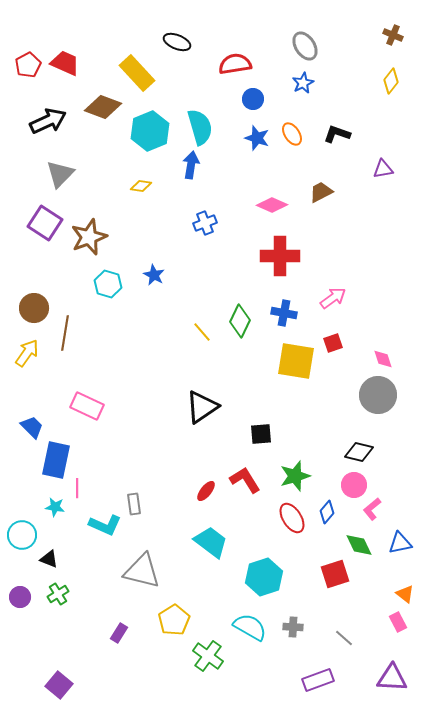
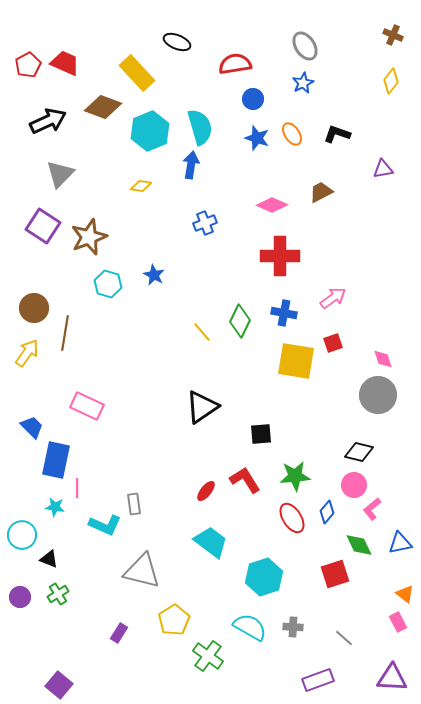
purple square at (45, 223): moved 2 px left, 3 px down
green star at (295, 476): rotated 12 degrees clockwise
